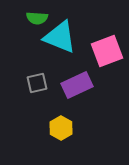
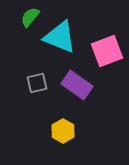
green semicircle: moved 7 px left, 1 px up; rotated 125 degrees clockwise
purple rectangle: rotated 60 degrees clockwise
yellow hexagon: moved 2 px right, 3 px down
